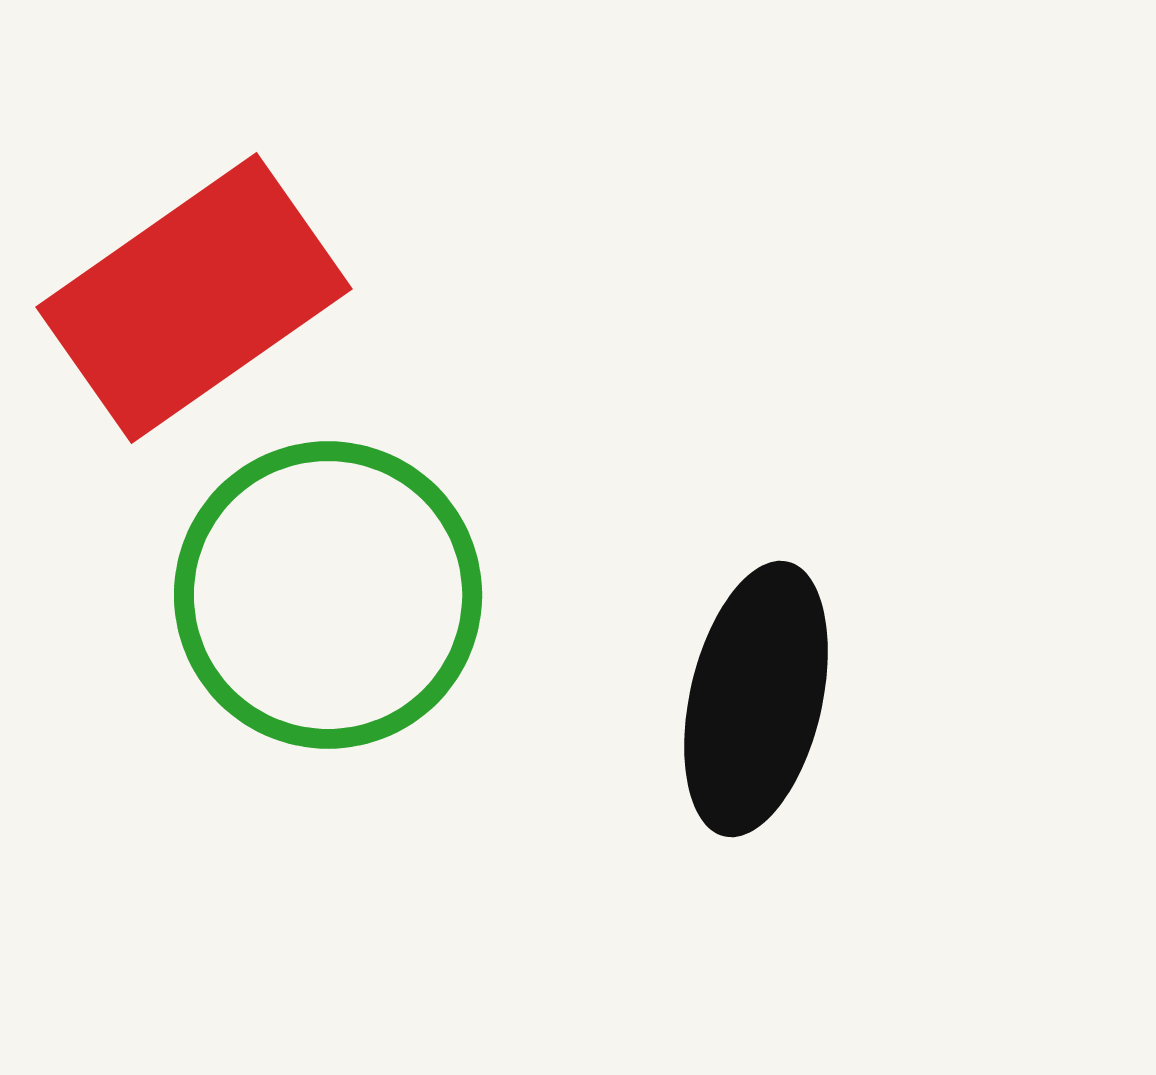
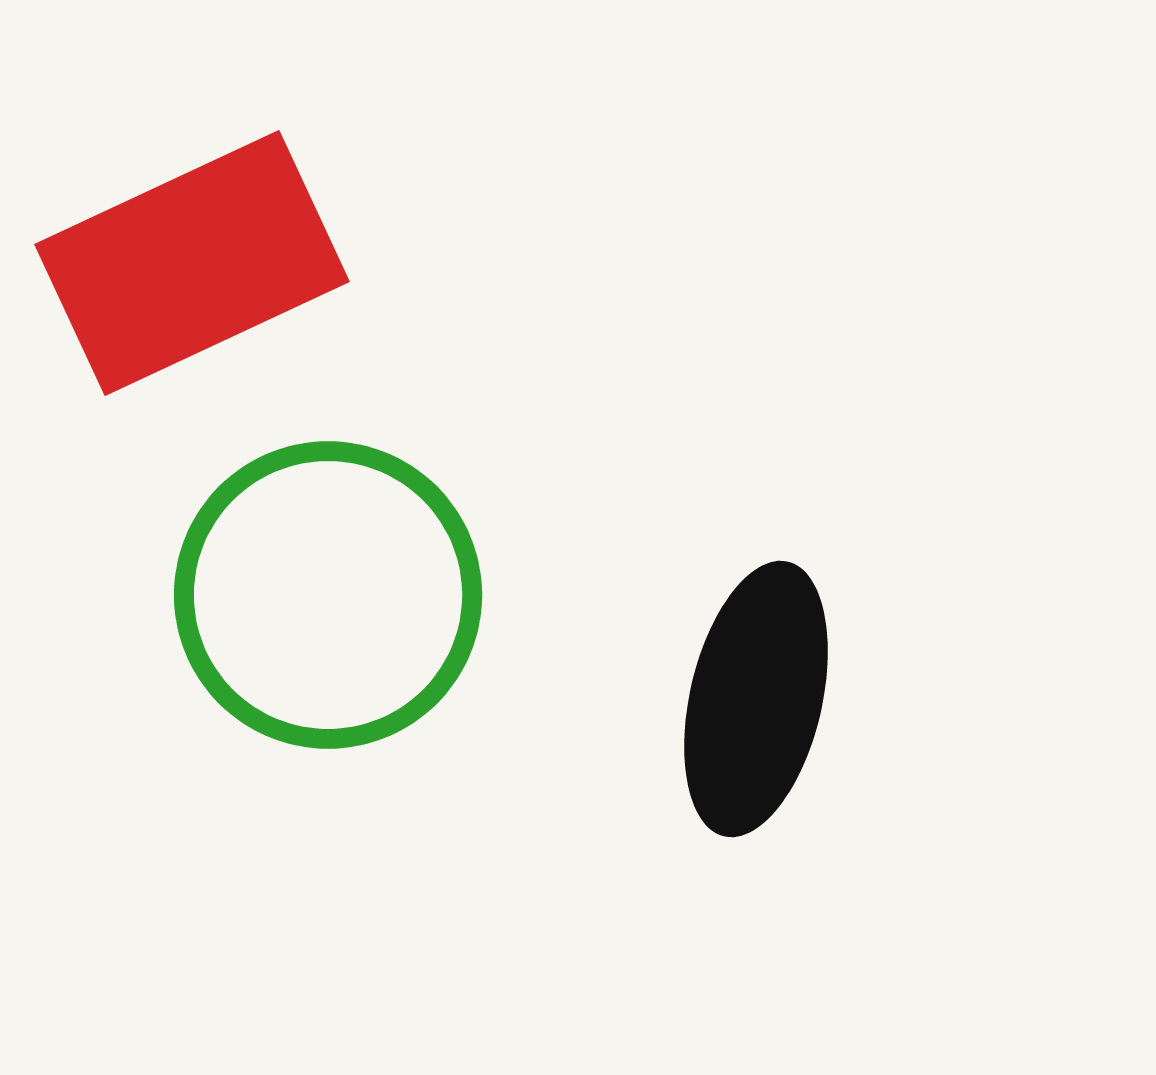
red rectangle: moved 2 px left, 35 px up; rotated 10 degrees clockwise
